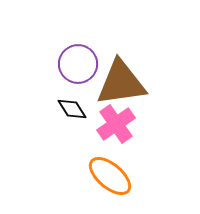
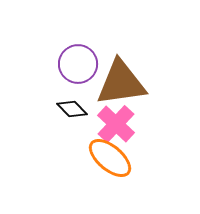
black diamond: rotated 12 degrees counterclockwise
pink cross: rotated 12 degrees counterclockwise
orange ellipse: moved 18 px up
